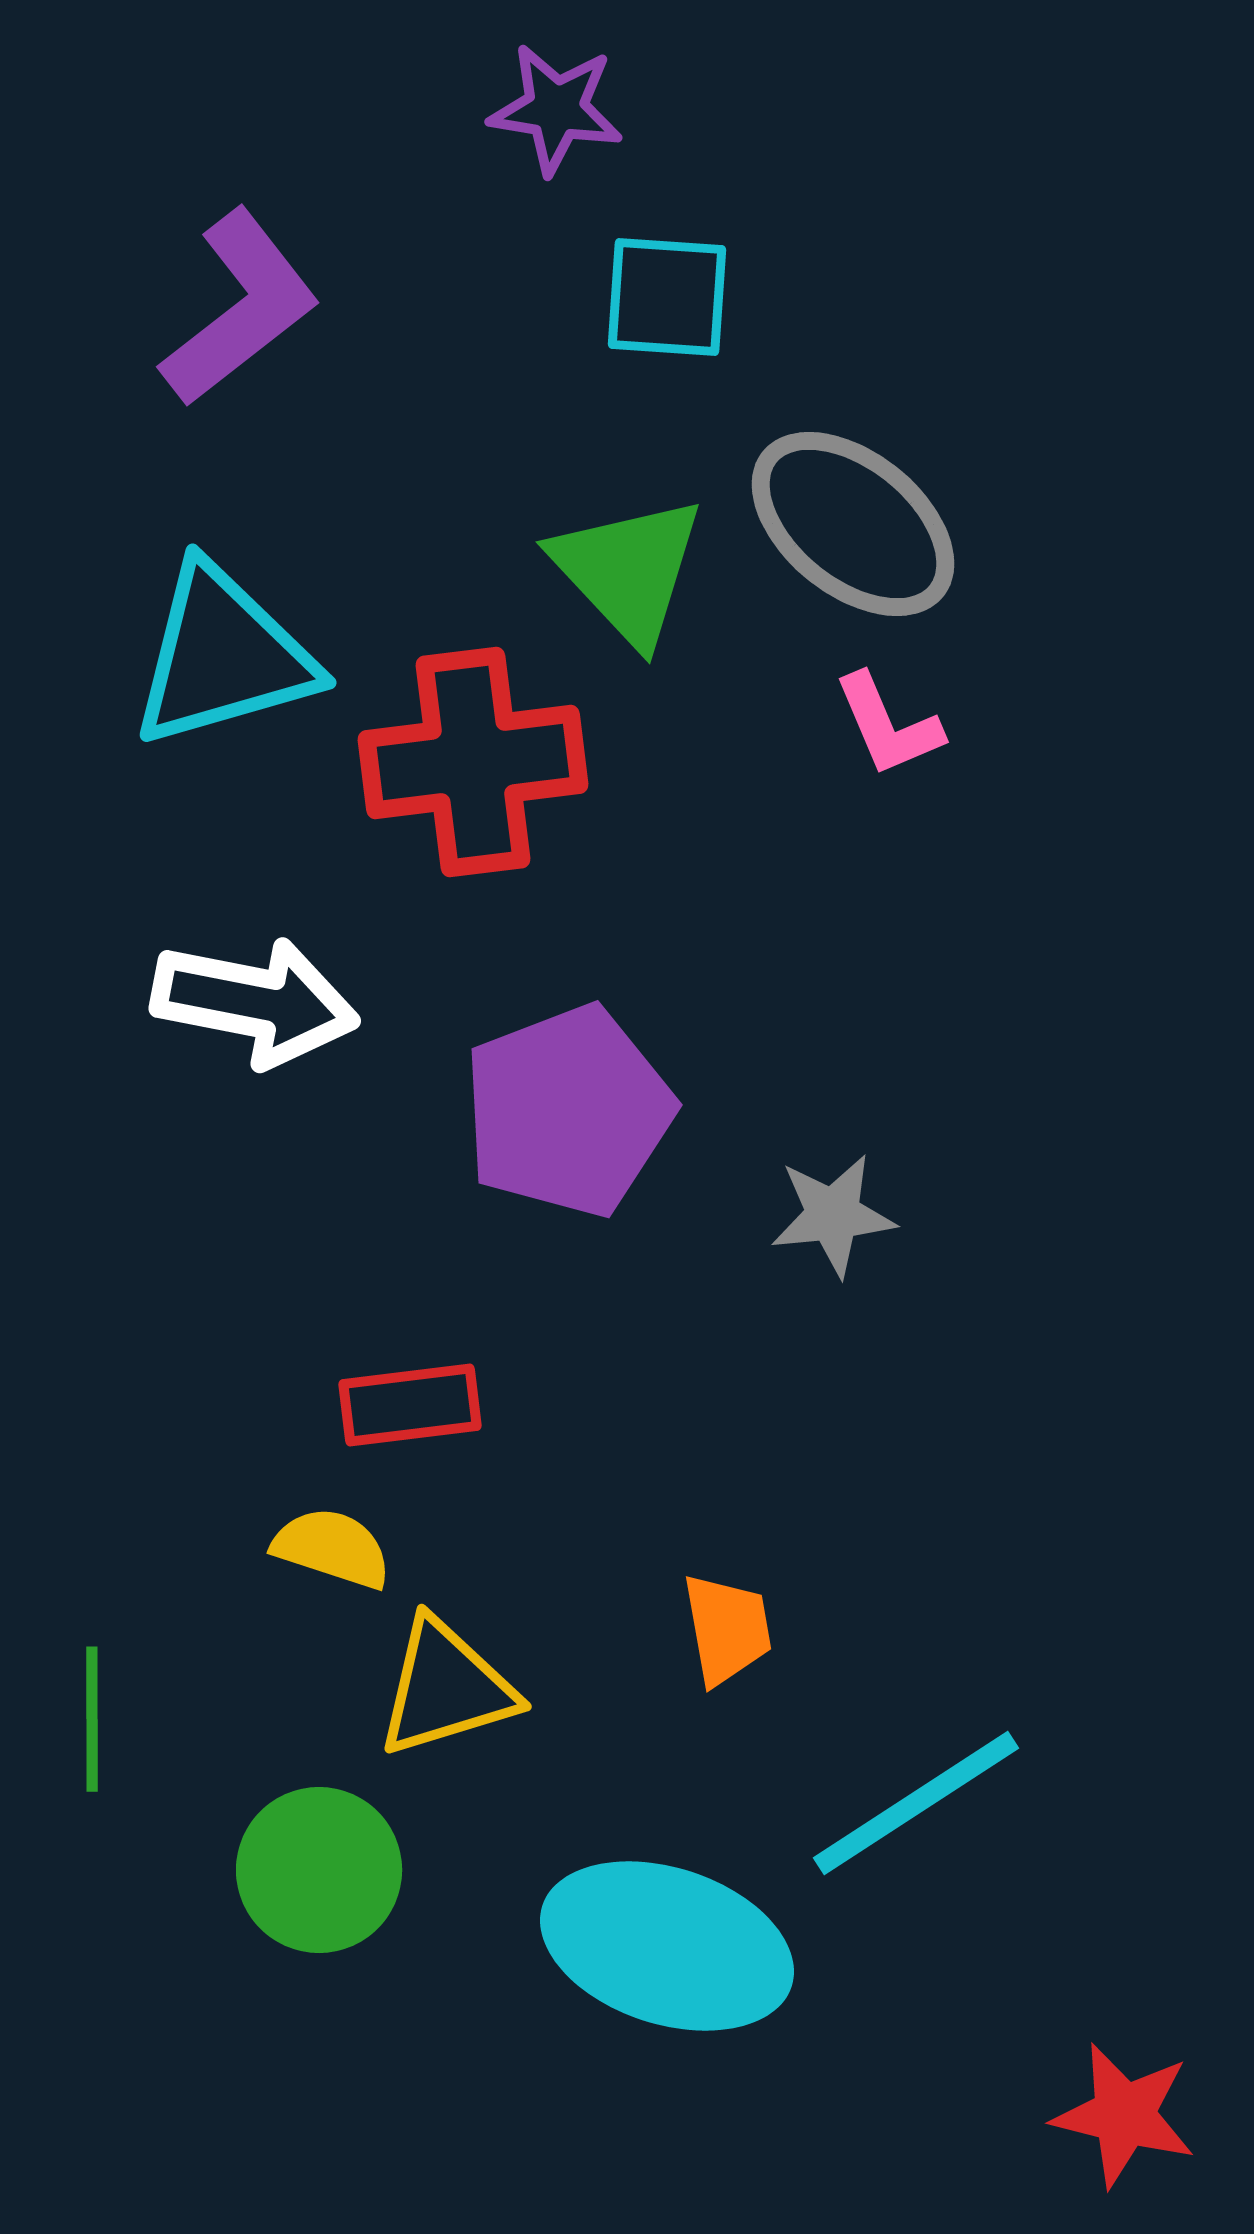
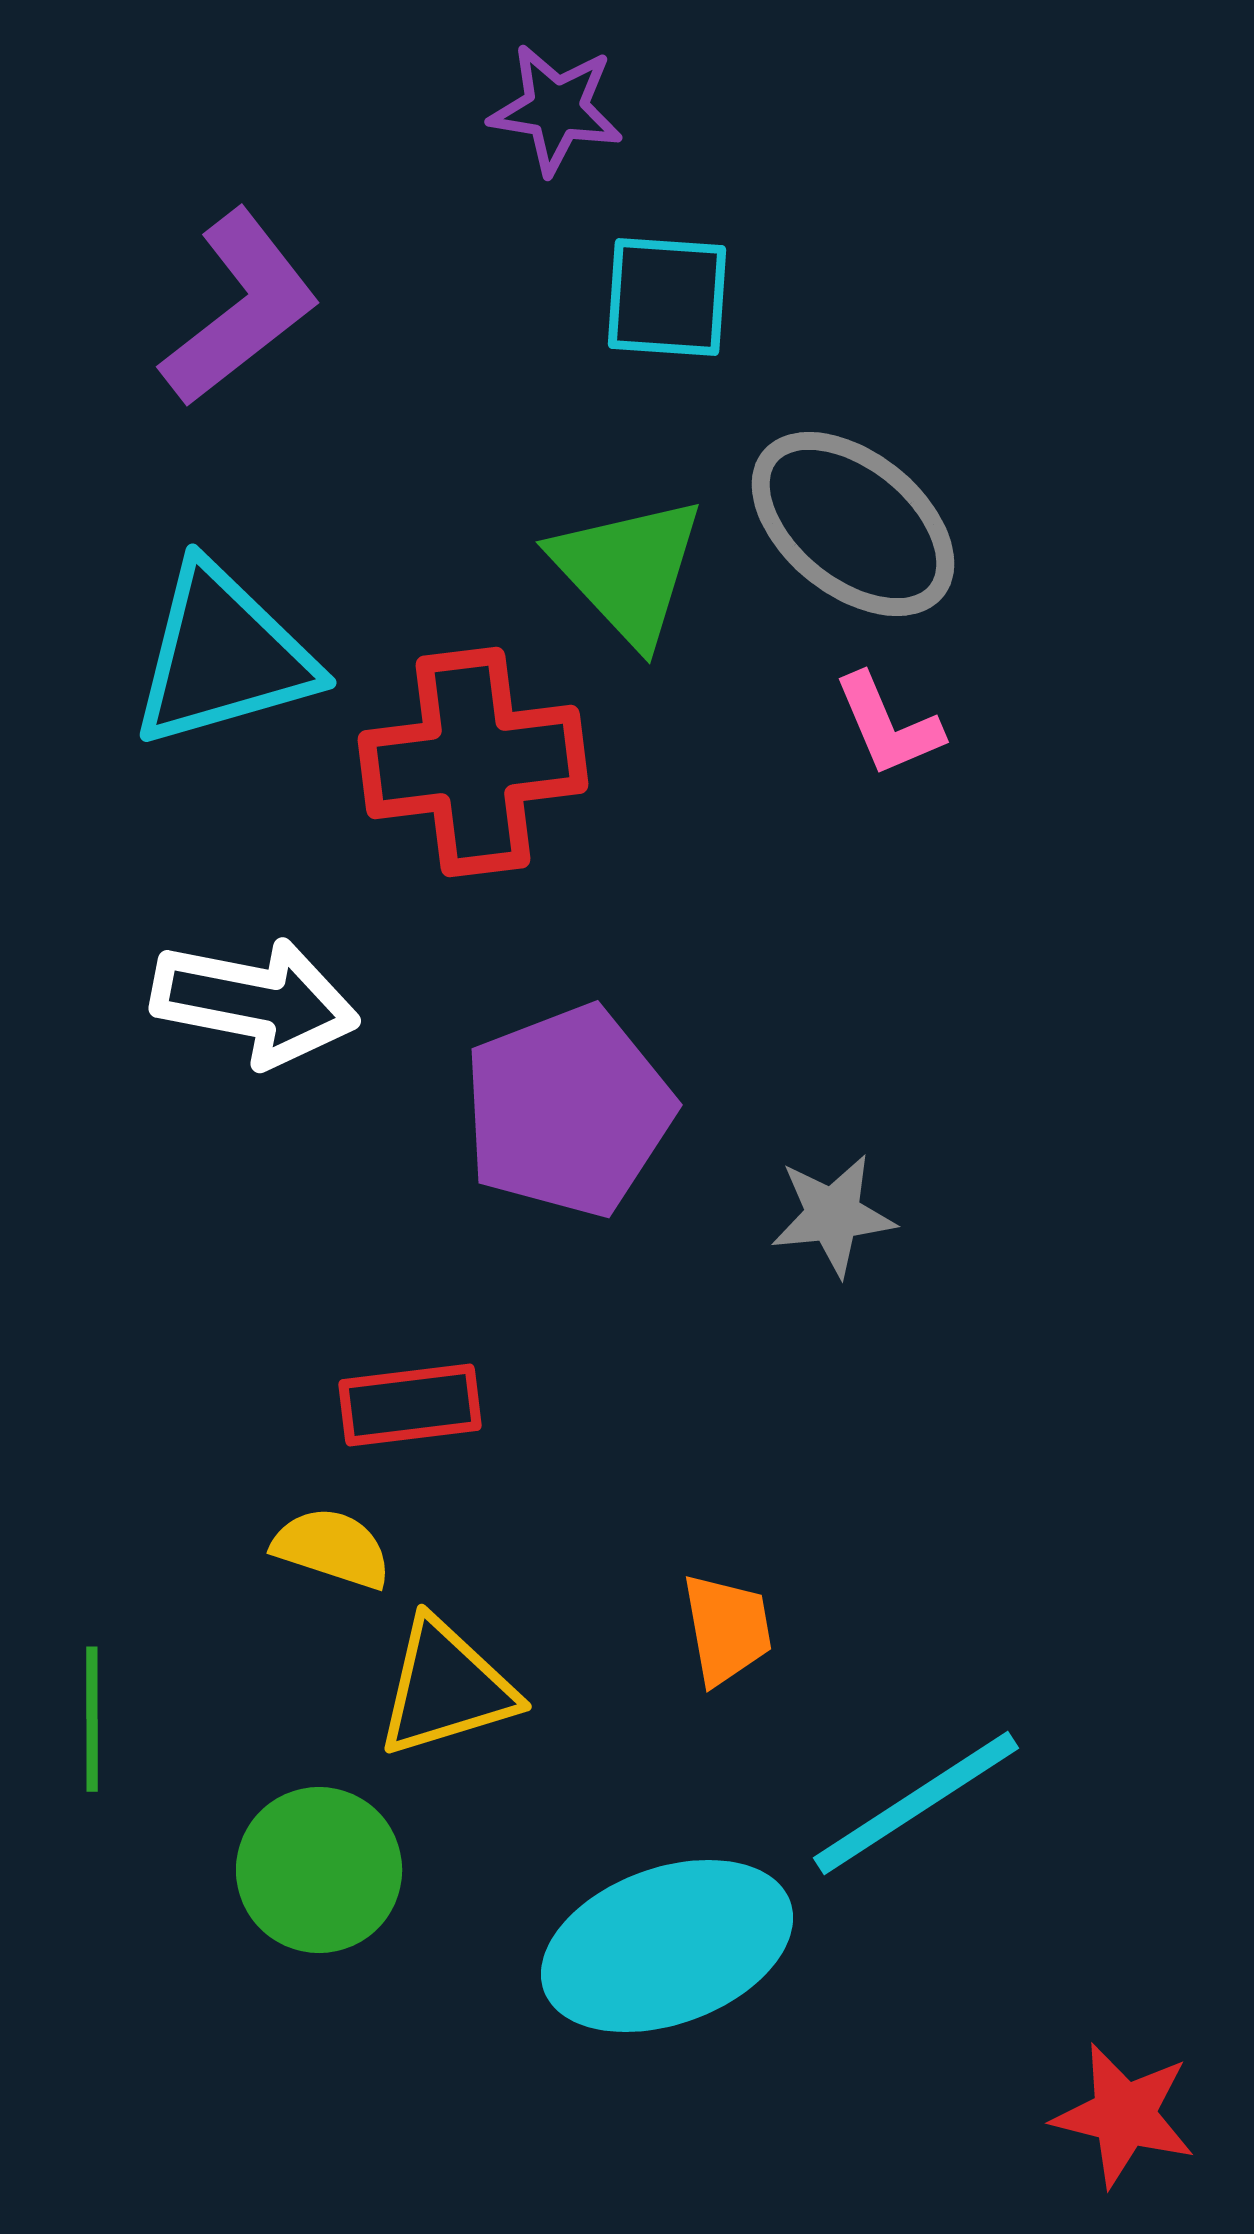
cyan ellipse: rotated 38 degrees counterclockwise
